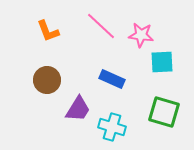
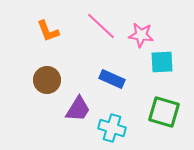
cyan cross: moved 1 px down
